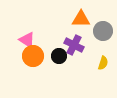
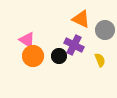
orange triangle: rotated 24 degrees clockwise
gray circle: moved 2 px right, 1 px up
yellow semicircle: moved 3 px left, 3 px up; rotated 40 degrees counterclockwise
